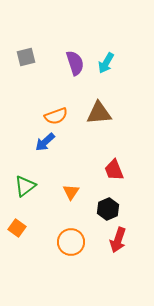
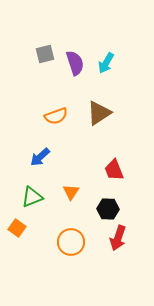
gray square: moved 19 px right, 3 px up
brown triangle: rotated 28 degrees counterclockwise
blue arrow: moved 5 px left, 15 px down
green triangle: moved 7 px right, 11 px down; rotated 15 degrees clockwise
black hexagon: rotated 25 degrees clockwise
red arrow: moved 2 px up
